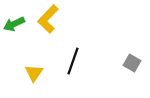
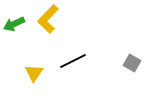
black line: rotated 44 degrees clockwise
